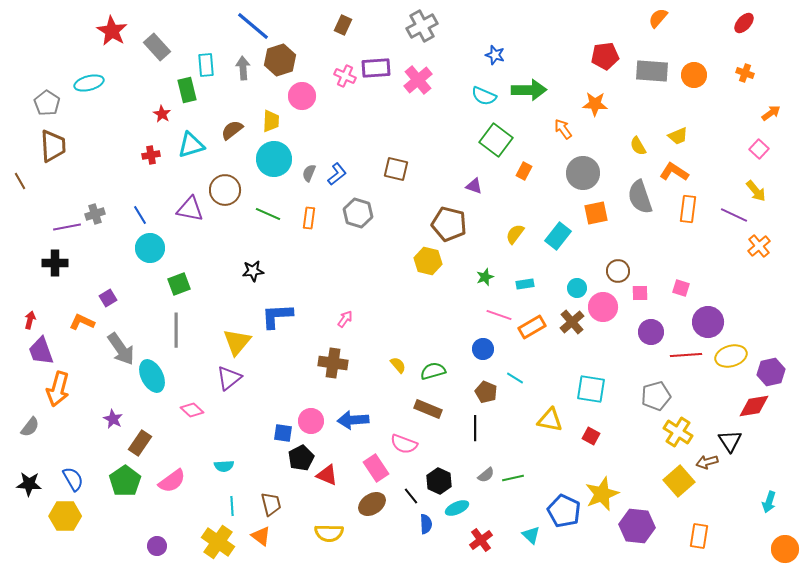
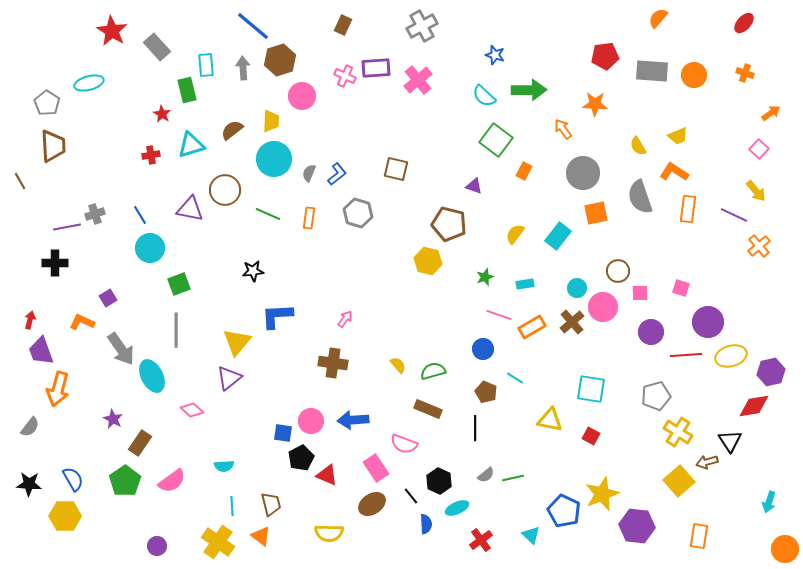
cyan semicircle at (484, 96): rotated 20 degrees clockwise
